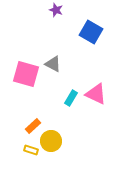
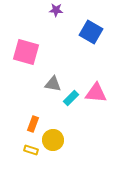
purple star: rotated 16 degrees counterclockwise
gray triangle: moved 20 px down; rotated 18 degrees counterclockwise
pink square: moved 22 px up
pink triangle: moved 1 px up; rotated 20 degrees counterclockwise
cyan rectangle: rotated 14 degrees clockwise
orange rectangle: moved 2 px up; rotated 28 degrees counterclockwise
yellow circle: moved 2 px right, 1 px up
